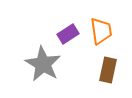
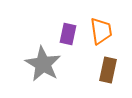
purple rectangle: rotated 45 degrees counterclockwise
